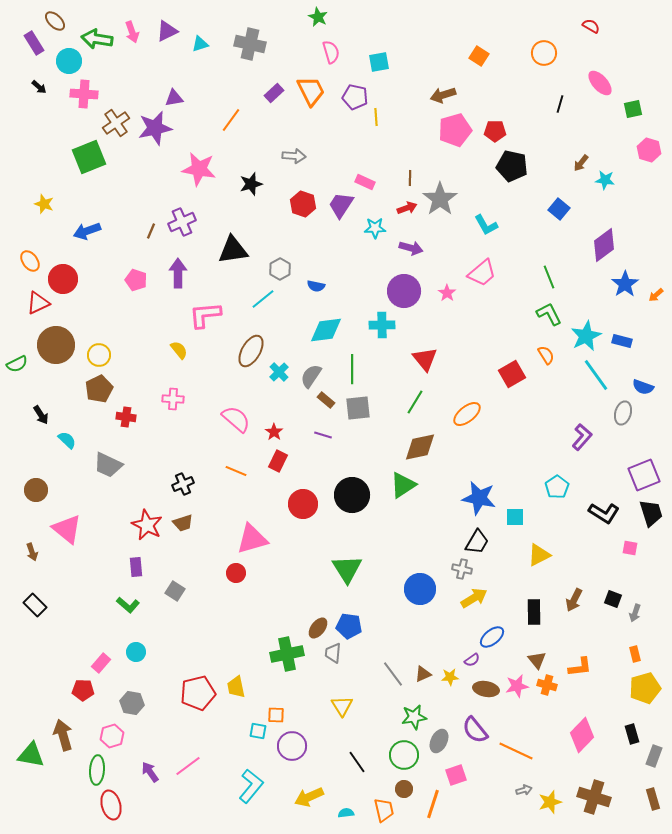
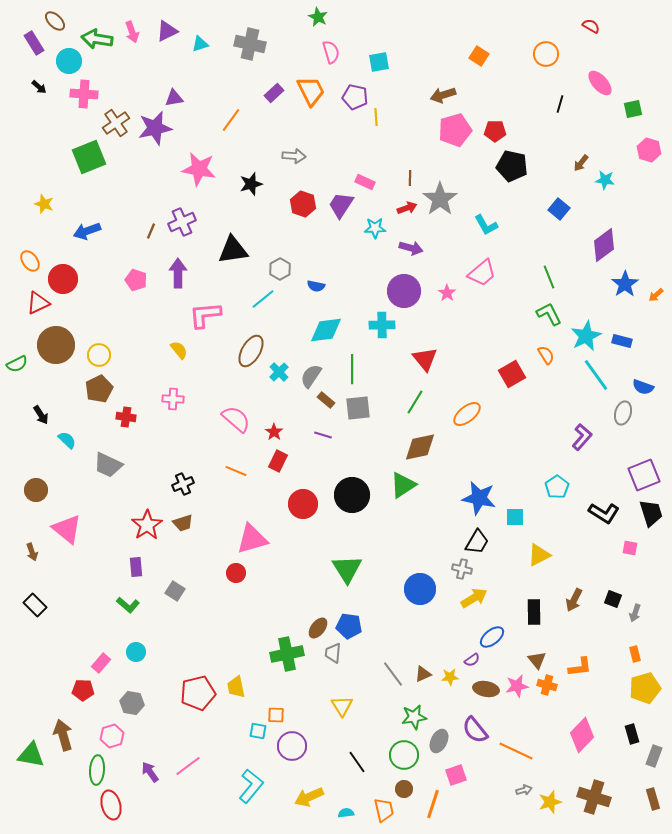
orange circle at (544, 53): moved 2 px right, 1 px down
red star at (147, 525): rotated 12 degrees clockwise
